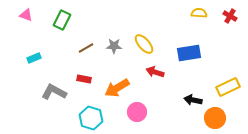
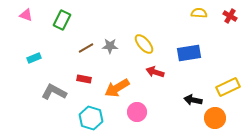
gray star: moved 4 px left
